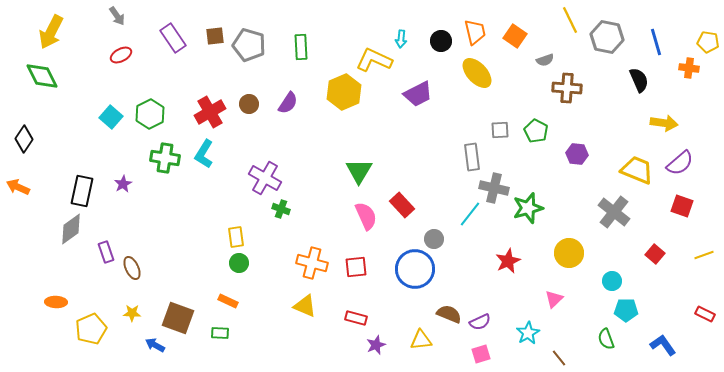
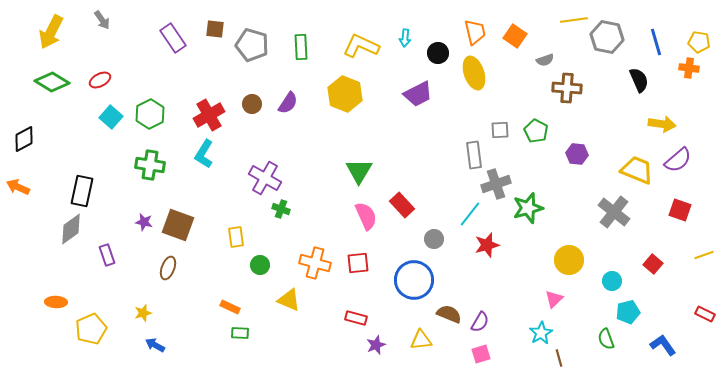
gray arrow at (117, 16): moved 15 px left, 4 px down
yellow line at (570, 20): moved 4 px right; rotated 72 degrees counterclockwise
brown square at (215, 36): moved 7 px up; rotated 12 degrees clockwise
cyan arrow at (401, 39): moved 4 px right, 1 px up
black circle at (441, 41): moved 3 px left, 12 px down
yellow pentagon at (708, 42): moved 9 px left
gray pentagon at (249, 45): moved 3 px right
red ellipse at (121, 55): moved 21 px left, 25 px down
yellow L-shape at (374, 60): moved 13 px left, 14 px up
yellow ellipse at (477, 73): moved 3 px left; rotated 24 degrees clockwise
green diamond at (42, 76): moved 10 px right, 6 px down; rotated 32 degrees counterclockwise
yellow hexagon at (344, 92): moved 1 px right, 2 px down; rotated 16 degrees counterclockwise
brown circle at (249, 104): moved 3 px right
red cross at (210, 112): moved 1 px left, 3 px down
yellow arrow at (664, 123): moved 2 px left, 1 px down
black diamond at (24, 139): rotated 28 degrees clockwise
gray rectangle at (472, 157): moved 2 px right, 2 px up
green cross at (165, 158): moved 15 px left, 7 px down
purple semicircle at (680, 163): moved 2 px left, 3 px up
purple star at (123, 184): moved 21 px right, 38 px down; rotated 30 degrees counterclockwise
gray cross at (494, 188): moved 2 px right, 4 px up; rotated 32 degrees counterclockwise
red square at (682, 206): moved 2 px left, 4 px down
purple rectangle at (106, 252): moved 1 px right, 3 px down
yellow circle at (569, 253): moved 7 px down
red square at (655, 254): moved 2 px left, 10 px down
red star at (508, 261): moved 21 px left, 16 px up; rotated 10 degrees clockwise
green circle at (239, 263): moved 21 px right, 2 px down
orange cross at (312, 263): moved 3 px right
red square at (356, 267): moved 2 px right, 4 px up
brown ellipse at (132, 268): moved 36 px right; rotated 45 degrees clockwise
blue circle at (415, 269): moved 1 px left, 11 px down
orange rectangle at (228, 301): moved 2 px right, 6 px down
yellow triangle at (305, 306): moved 16 px left, 6 px up
cyan pentagon at (626, 310): moved 2 px right, 2 px down; rotated 15 degrees counterclockwise
yellow star at (132, 313): moved 11 px right; rotated 18 degrees counterclockwise
brown square at (178, 318): moved 93 px up
purple semicircle at (480, 322): rotated 35 degrees counterclockwise
green rectangle at (220, 333): moved 20 px right
cyan star at (528, 333): moved 13 px right
brown line at (559, 358): rotated 24 degrees clockwise
